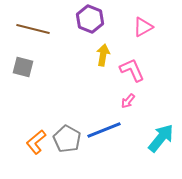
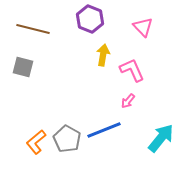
pink triangle: rotated 45 degrees counterclockwise
